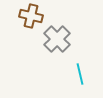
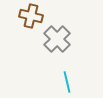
cyan line: moved 13 px left, 8 px down
